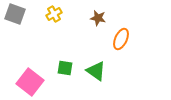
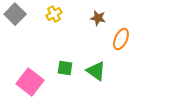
gray square: rotated 25 degrees clockwise
